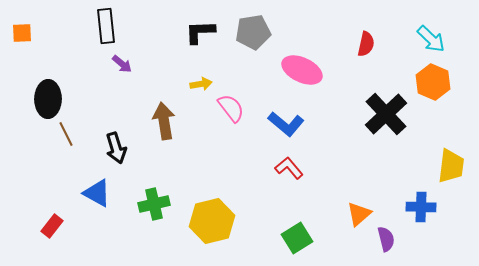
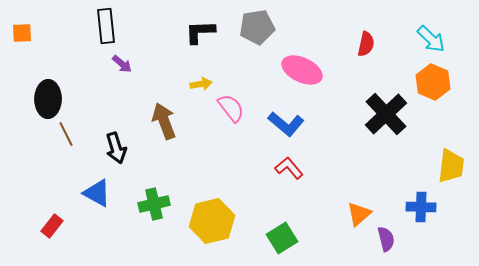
gray pentagon: moved 4 px right, 5 px up
brown arrow: rotated 12 degrees counterclockwise
green square: moved 15 px left
